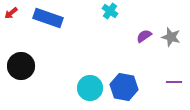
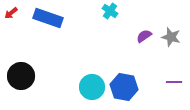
black circle: moved 10 px down
cyan circle: moved 2 px right, 1 px up
